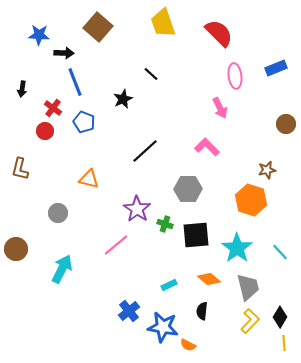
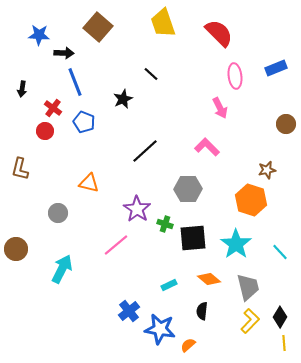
orange triangle at (89, 179): moved 4 px down
black square at (196, 235): moved 3 px left, 3 px down
cyan star at (237, 248): moved 1 px left, 4 px up
blue star at (163, 327): moved 3 px left, 2 px down
orange semicircle at (188, 345): rotated 112 degrees clockwise
